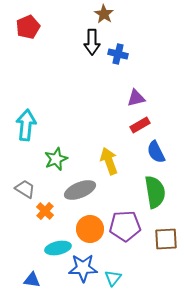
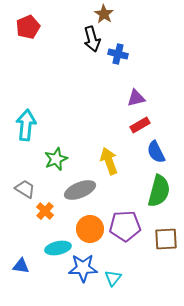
black arrow: moved 3 px up; rotated 15 degrees counterclockwise
green semicircle: moved 4 px right, 1 px up; rotated 24 degrees clockwise
blue triangle: moved 11 px left, 14 px up
